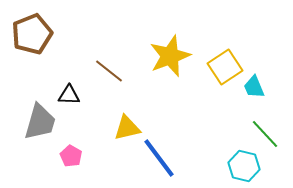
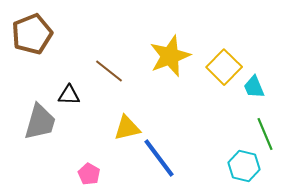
yellow square: moved 1 px left; rotated 12 degrees counterclockwise
green line: rotated 20 degrees clockwise
pink pentagon: moved 18 px right, 18 px down
